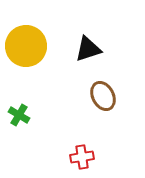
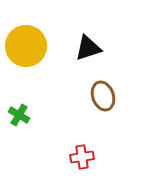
black triangle: moved 1 px up
brown ellipse: rotated 8 degrees clockwise
